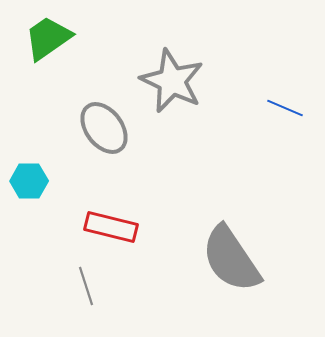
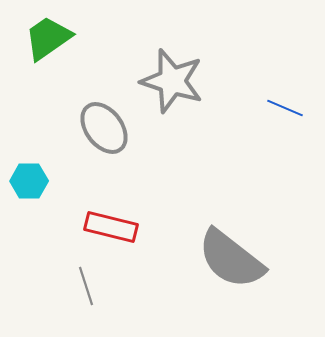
gray star: rotated 8 degrees counterclockwise
gray semicircle: rotated 18 degrees counterclockwise
